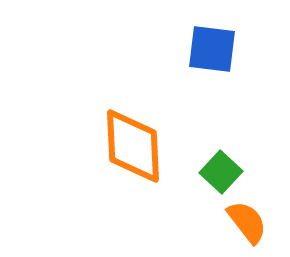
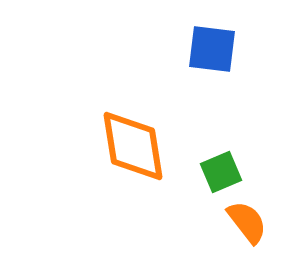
orange diamond: rotated 6 degrees counterclockwise
green square: rotated 24 degrees clockwise
